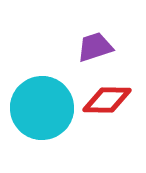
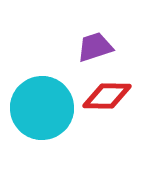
red diamond: moved 4 px up
